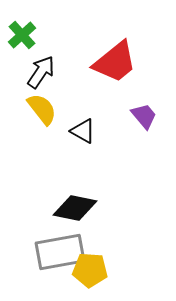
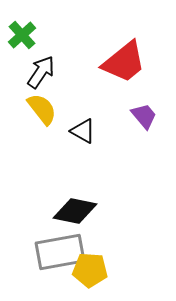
red trapezoid: moved 9 px right
black diamond: moved 3 px down
